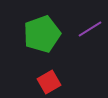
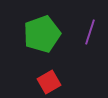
purple line: moved 3 px down; rotated 40 degrees counterclockwise
